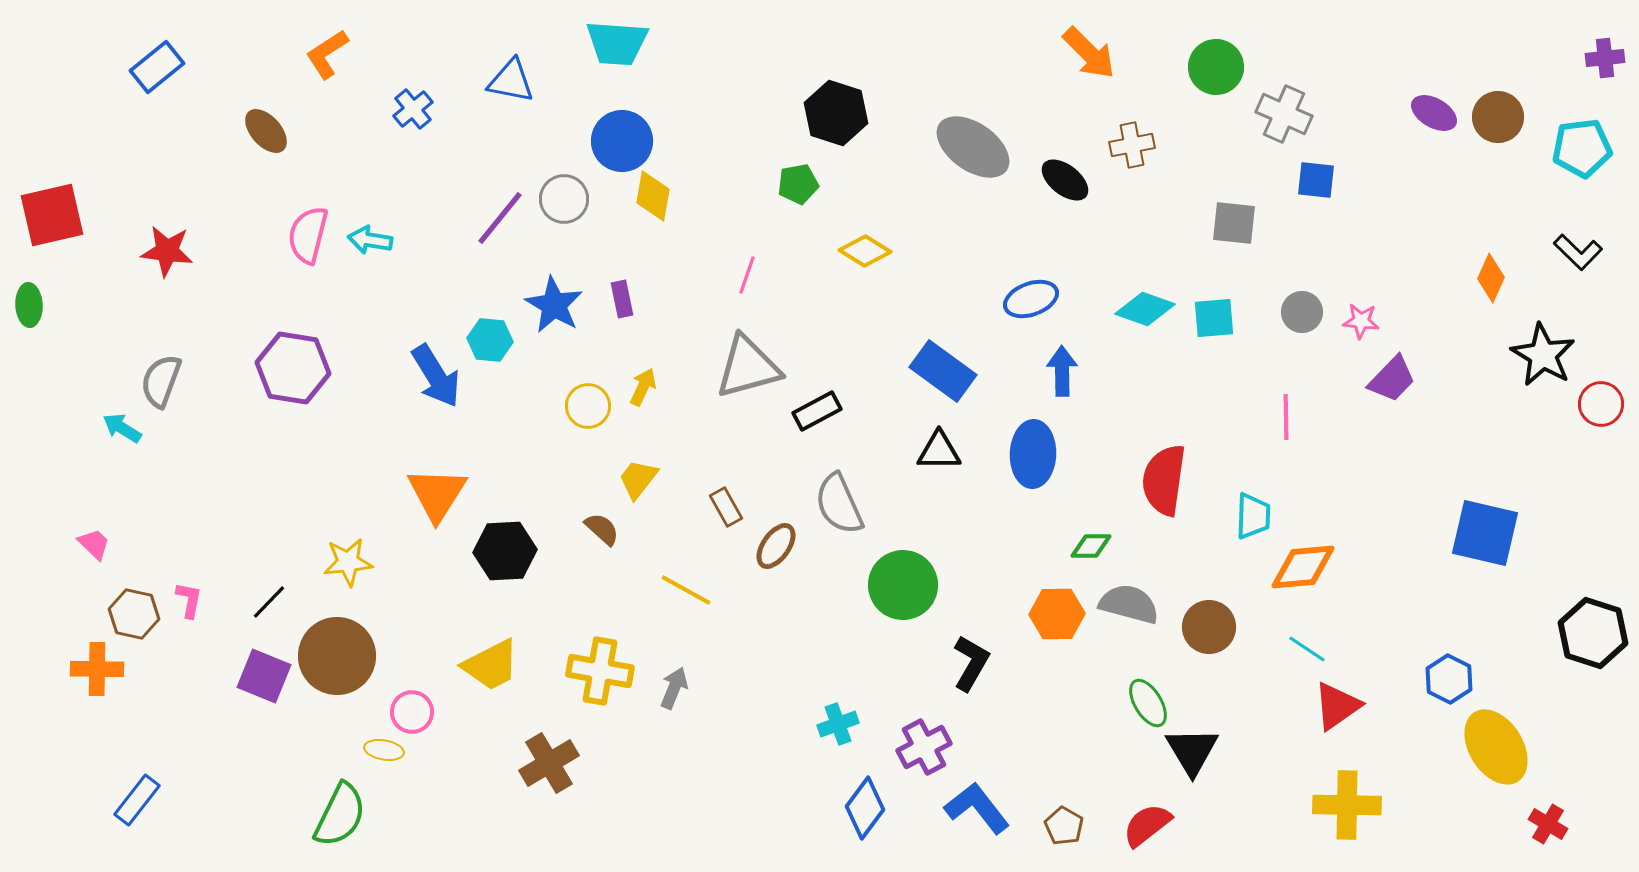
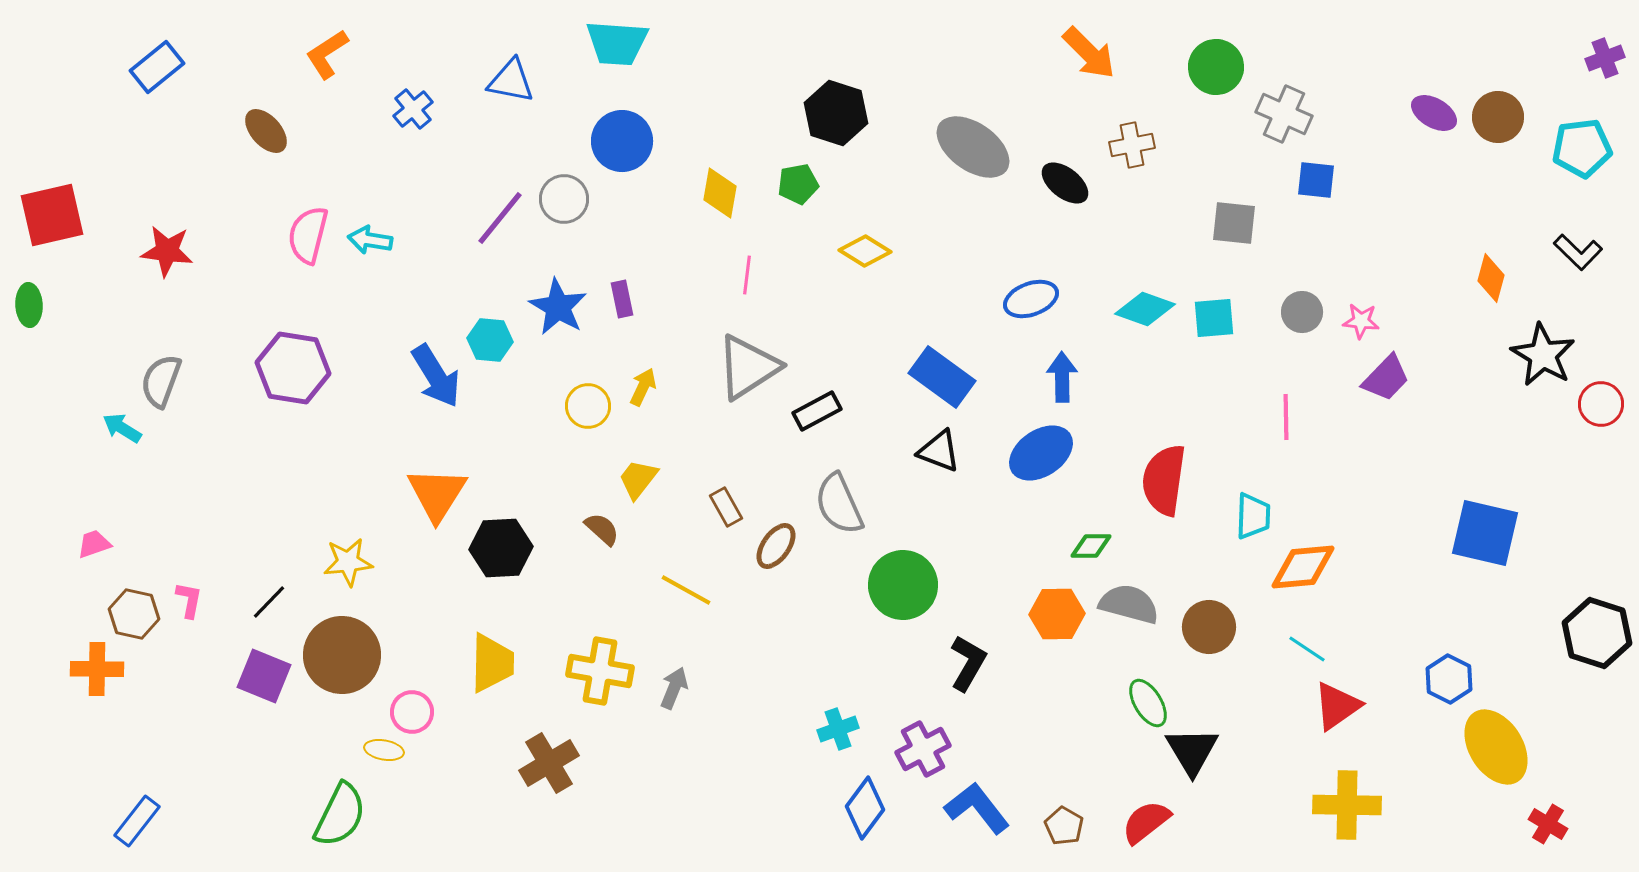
purple cross at (1605, 58): rotated 15 degrees counterclockwise
black ellipse at (1065, 180): moved 3 px down
yellow diamond at (653, 196): moved 67 px right, 3 px up
pink line at (747, 275): rotated 12 degrees counterclockwise
orange diamond at (1491, 278): rotated 9 degrees counterclockwise
blue star at (554, 305): moved 4 px right, 2 px down
gray triangle at (748, 367): rotated 18 degrees counterclockwise
blue rectangle at (943, 371): moved 1 px left, 6 px down
blue arrow at (1062, 371): moved 6 px down
purple trapezoid at (1392, 379): moved 6 px left, 1 px up
black triangle at (939, 451): rotated 21 degrees clockwise
blue ellipse at (1033, 454): moved 8 px right, 1 px up; rotated 54 degrees clockwise
pink trapezoid at (94, 544): rotated 63 degrees counterclockwise
black hexagon at (505, 551): moved 4 px left, 3 px up
black hexagon at (1593, 633): moved 4 px right
brown circle at (337, 656): moved 5 px right, 1 px up
black L-shape at (971, 663): moved 3 px left
yellow trapezoid at (491, 665): moved 1 px right, 2 px up; rotated 62 degrees counterclockwise
cyan cross at (838, 724): moved 5 px down
purple cross at (924, 747): moved 1 px left, 2 px down
blue rectangle at (137, 800): moved 21 px down
red semicircle at (1147, 825): moved 1 px left, 3 px up
